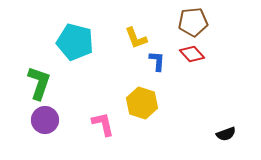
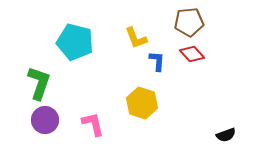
brown pentagon: moved 4 px left
pink L-shape: moved 10 px left
black semicircle: moved 1 px down
